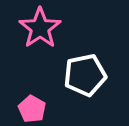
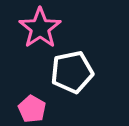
white pentagon: moved 13 px left, 3 px up
